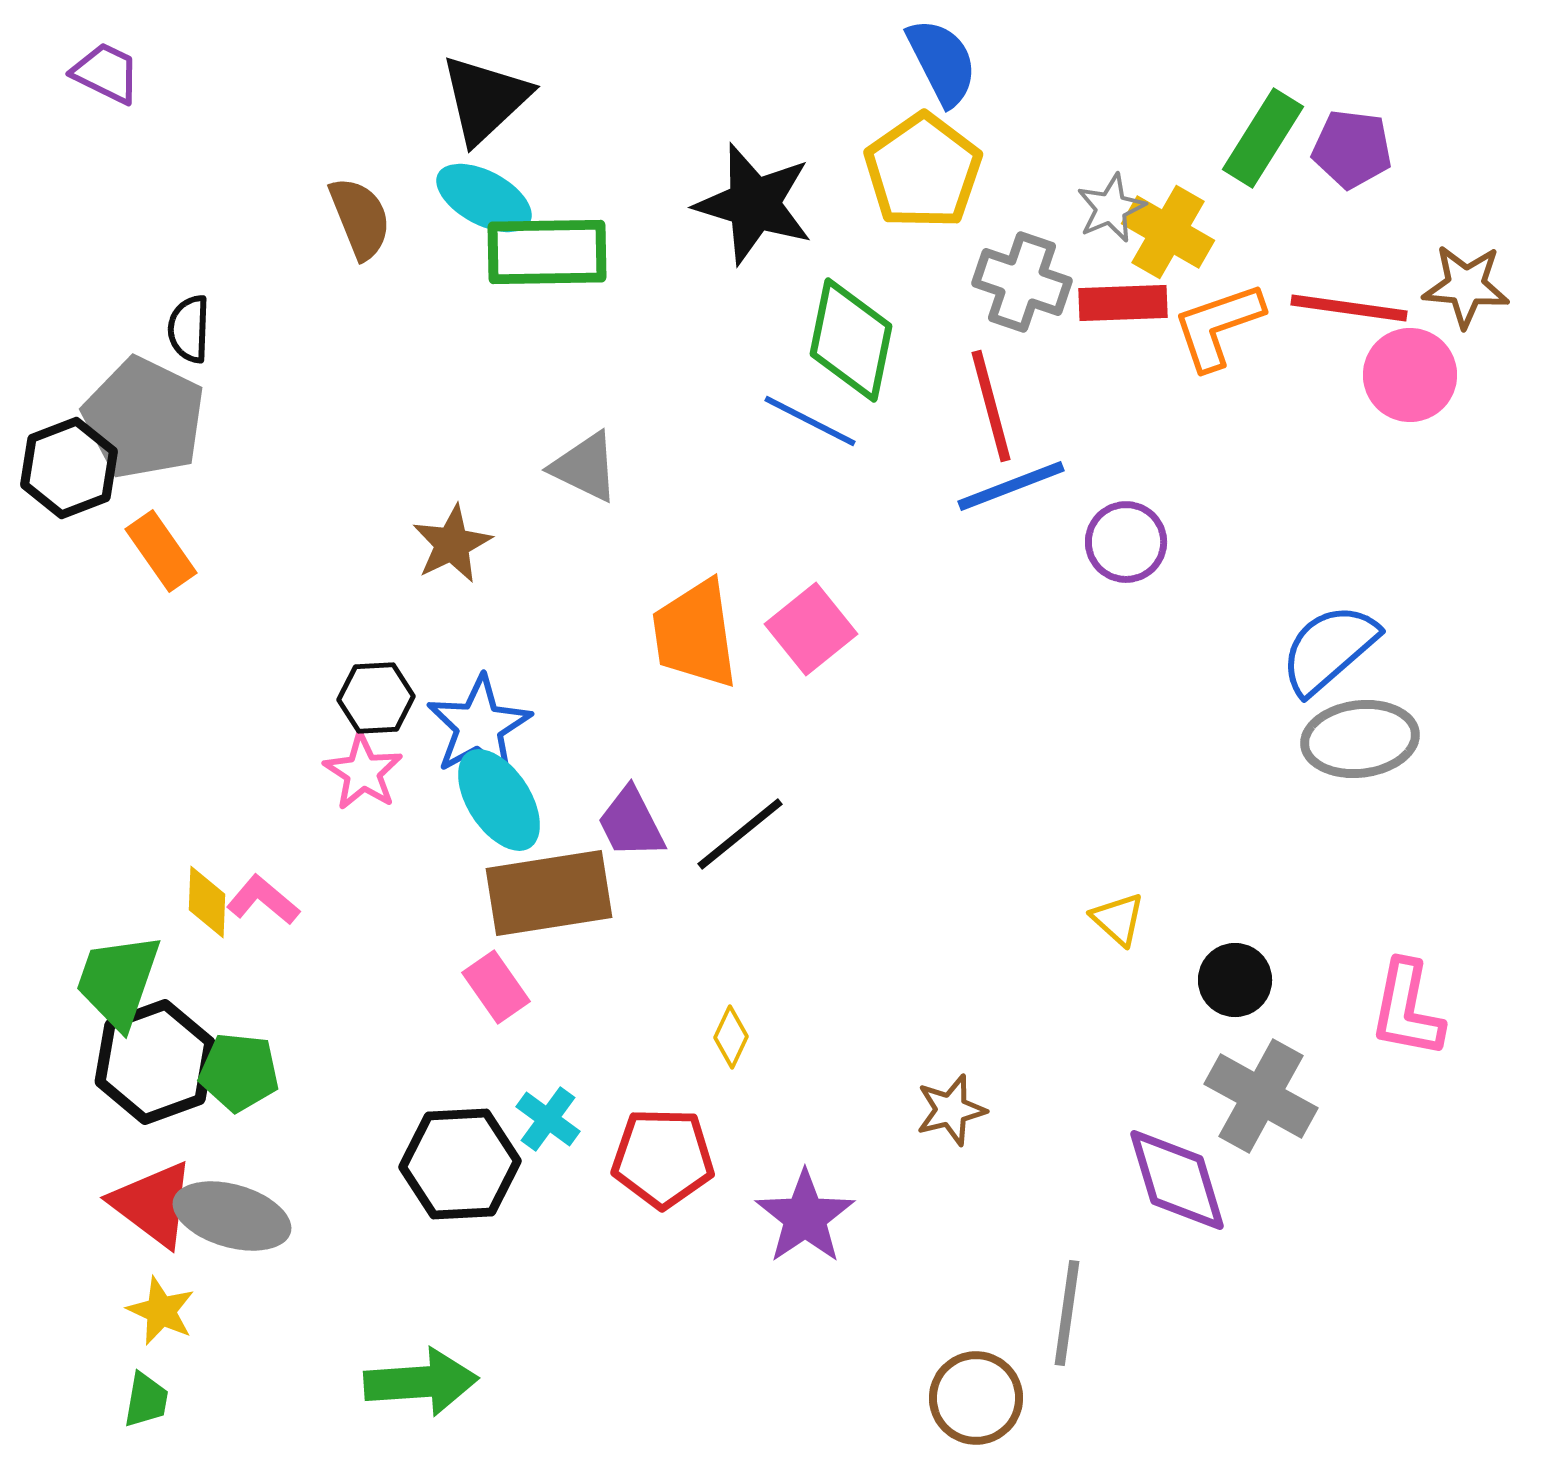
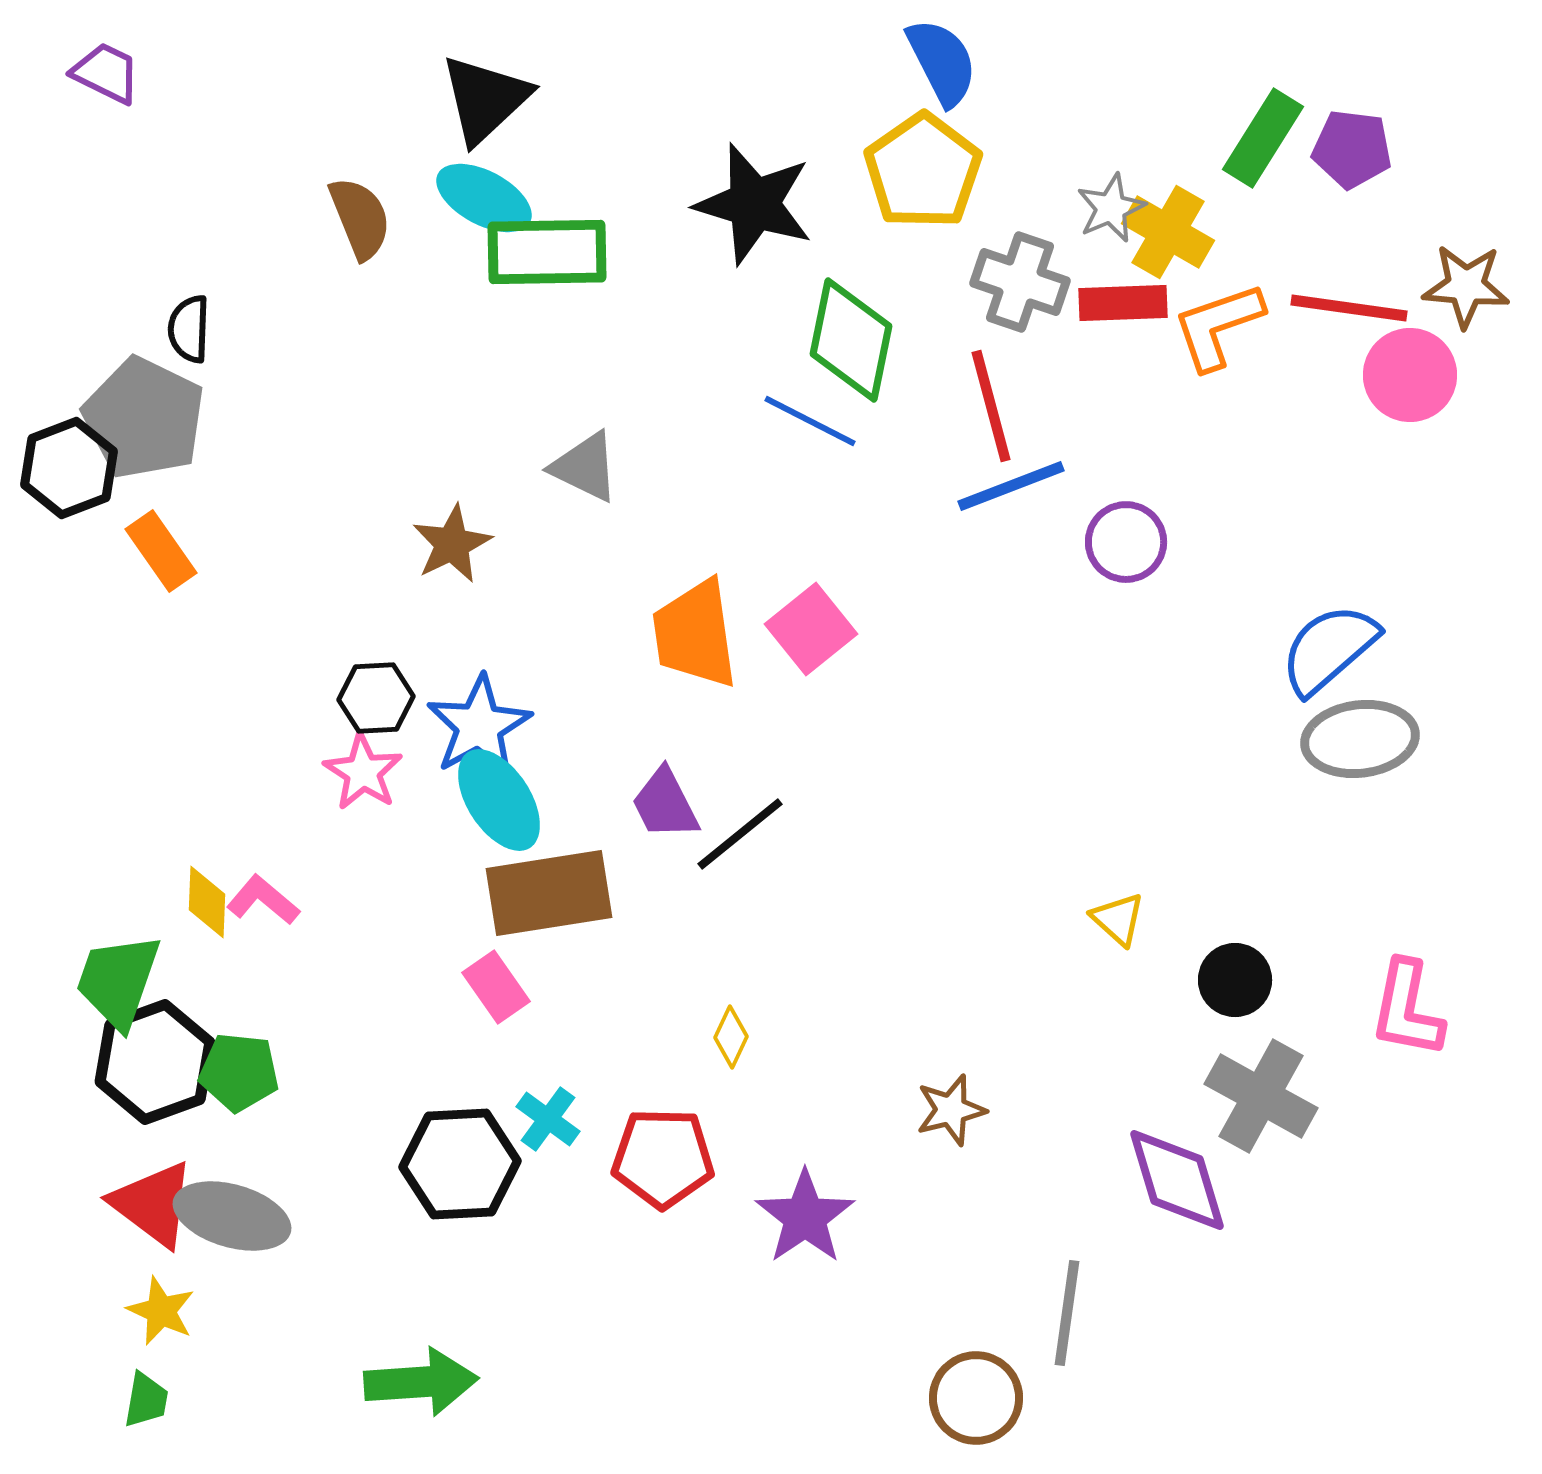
gray cross at (1022, 282): moved 2 px left
purple trapezoid at (631, 823): moved 34 px right, 19 px up
